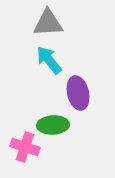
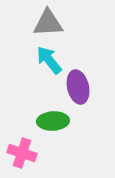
purple ellipse: moved 6 px up
green ellipse: moved 4 px up
pink cross: moved 3 px left, 6 px down
